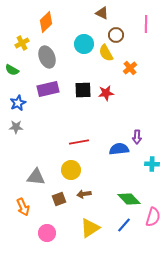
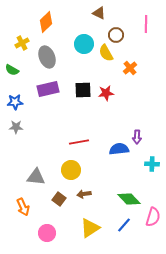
brown triangle: moved 3 px left
blue star: moved 3 px left, 1 px up; rotated 21 degrees clockwise
brown square: rotated 32 degrees counterclockwise
